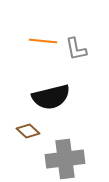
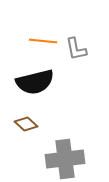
black semicircle: moved 16 px left, 15 px up
brown diamond: moved 2 px left, 7 px up
